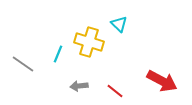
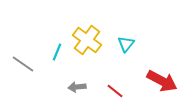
cyan triangle: moved 7 px right, 20 px down; rotated 24 degrees clockwise
yellow cross: moved 2 px left, 2 px up; rotated 20 degrees clockwise
cyan line: moved 1 px left, 2 px up
gray arrow: moved 2 px left, 1 px down
